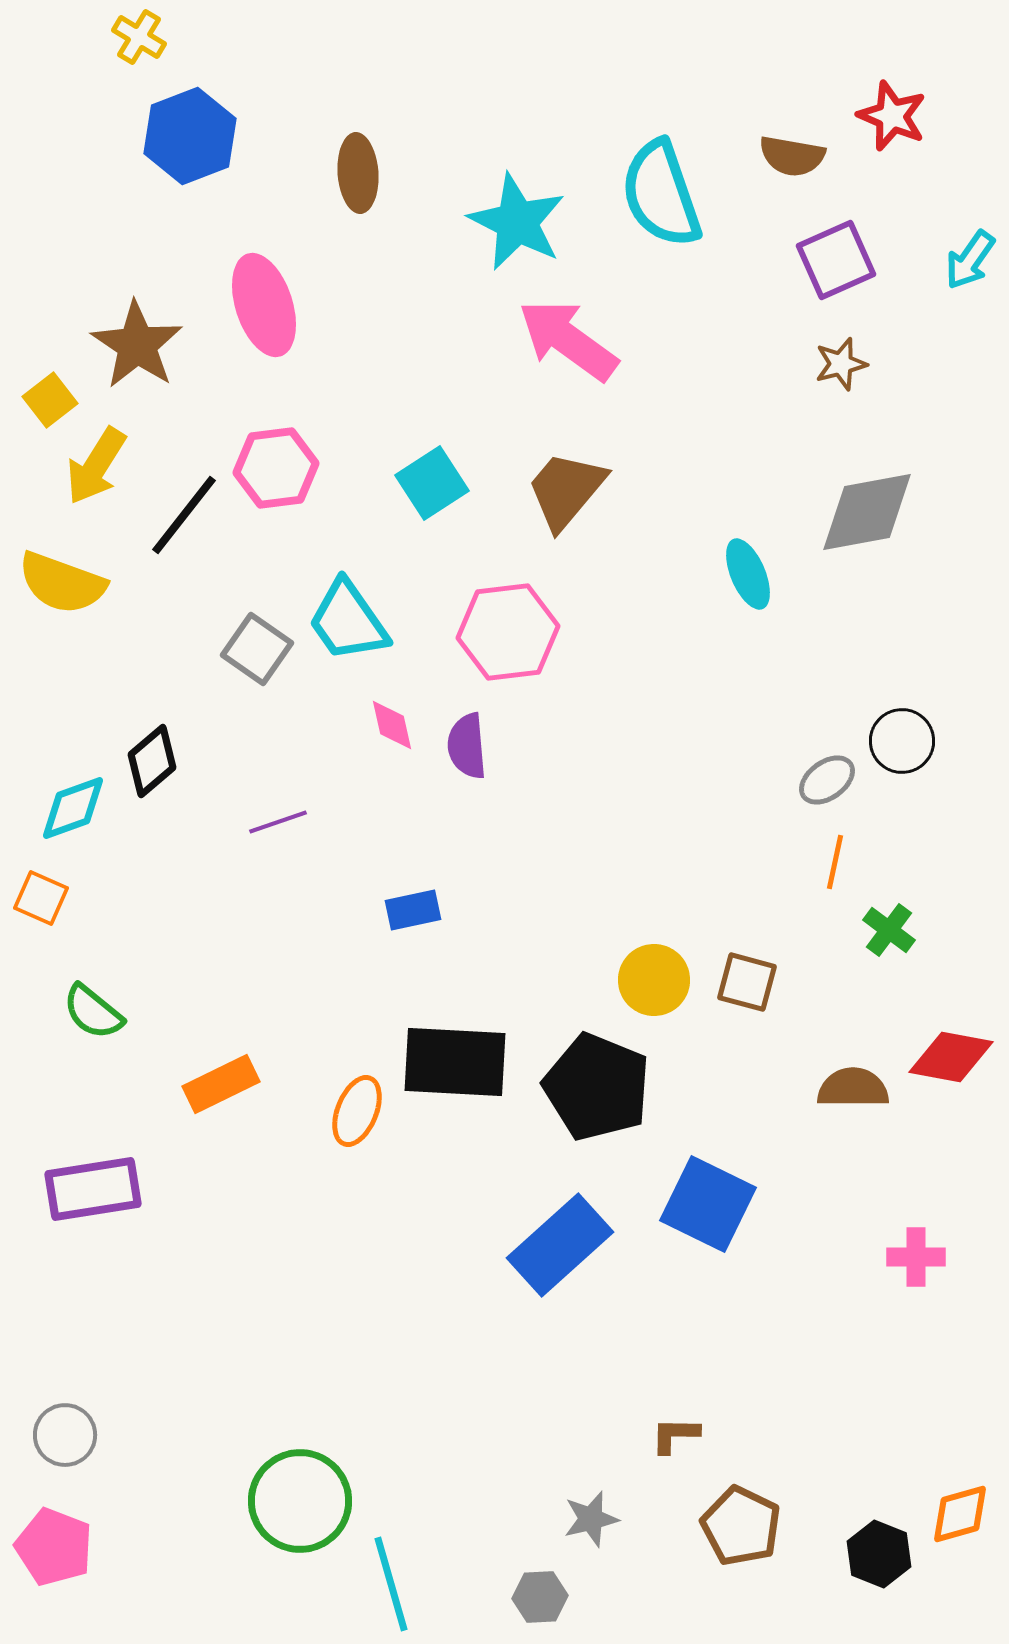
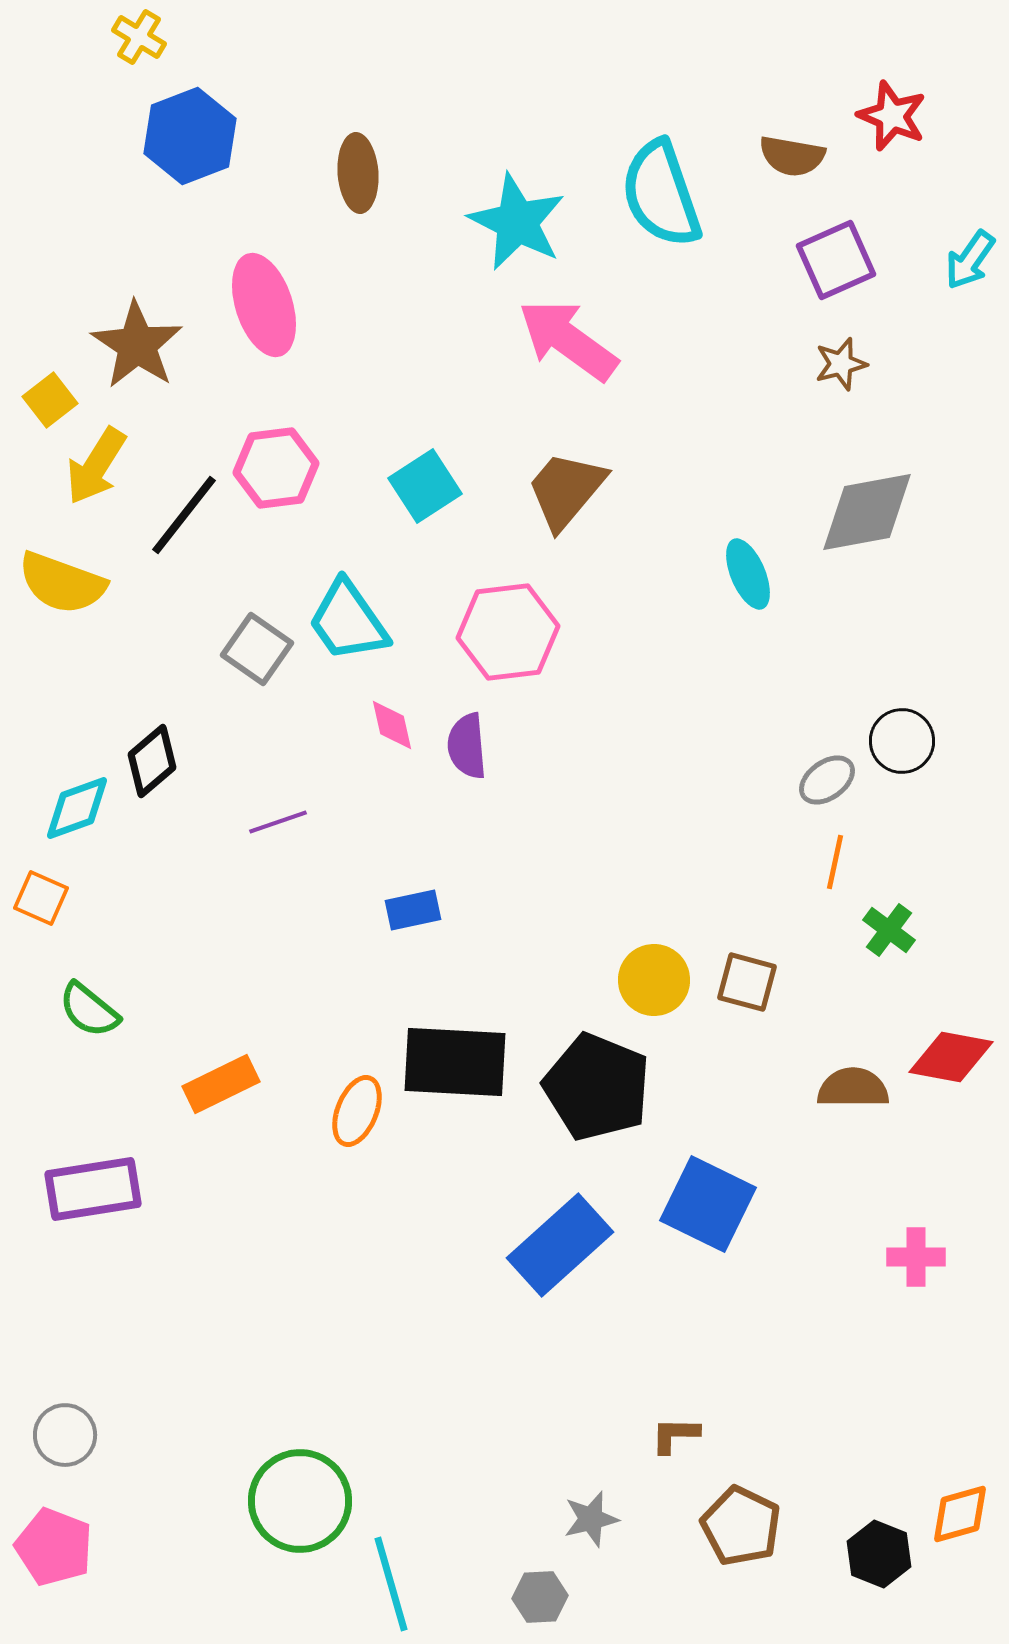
cyan square at (432, 483): moved 7 px left, 3 px down
cyan diamond at (73, 808): moved 4 px right
green semicircle at (93, 1012): moved 4 px left, 2 px up
